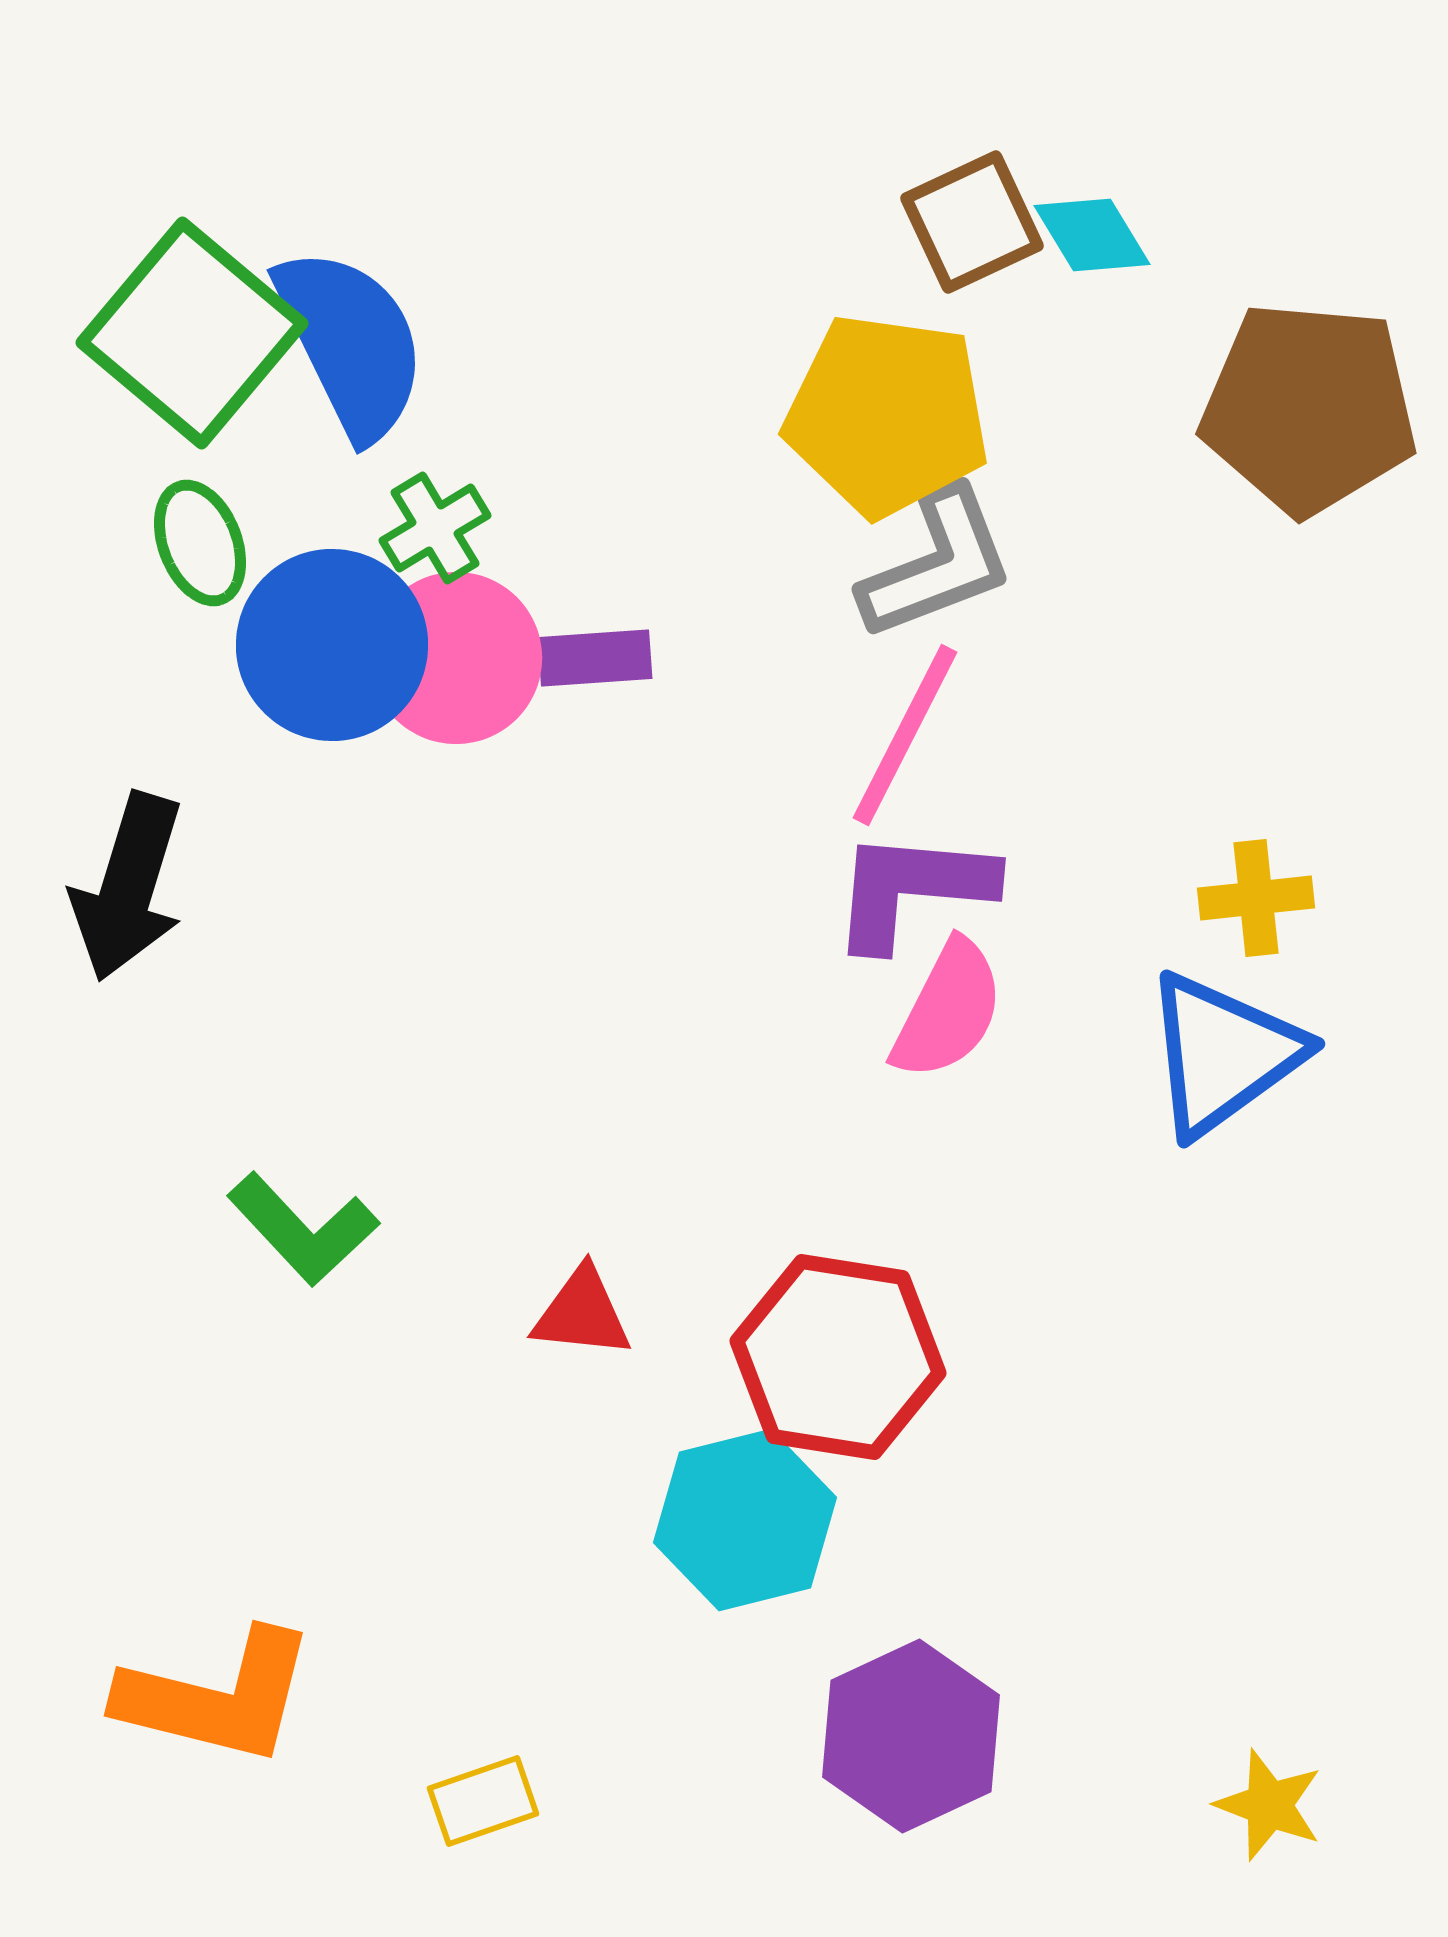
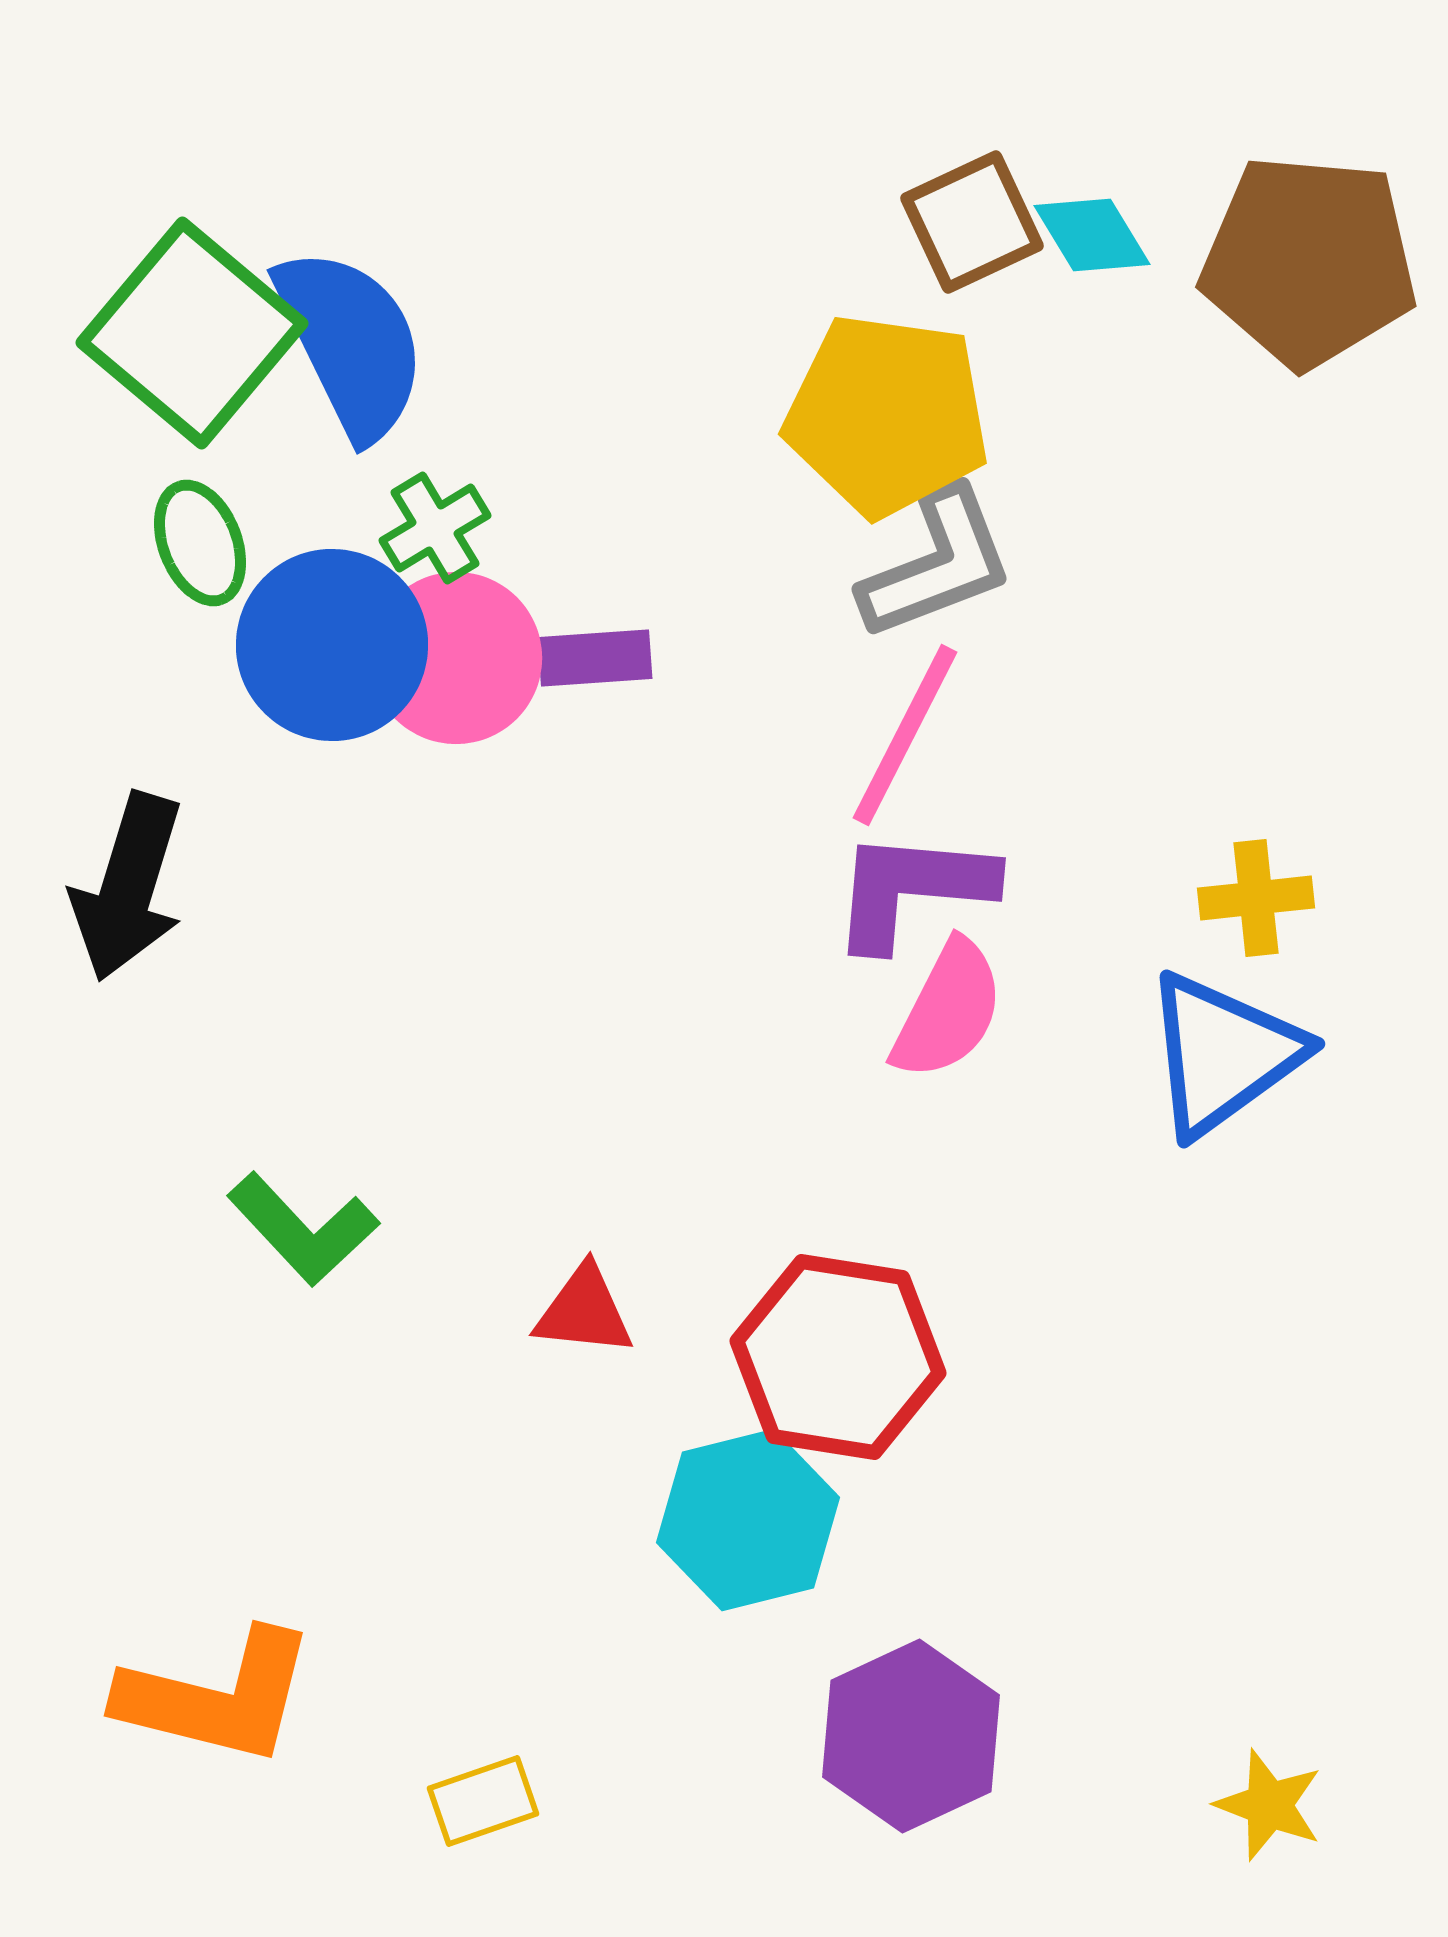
brown pentagon: moved 147 px up
red triangle: moved 2 px right, 2 px up
cyan hexagon: moved 3 px right
